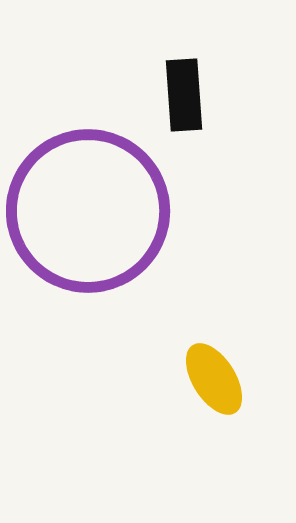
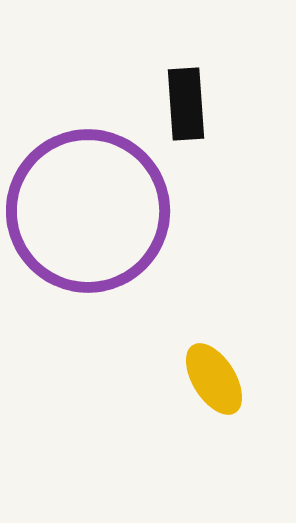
black rectangle: moved 2 px right, 9 px down
